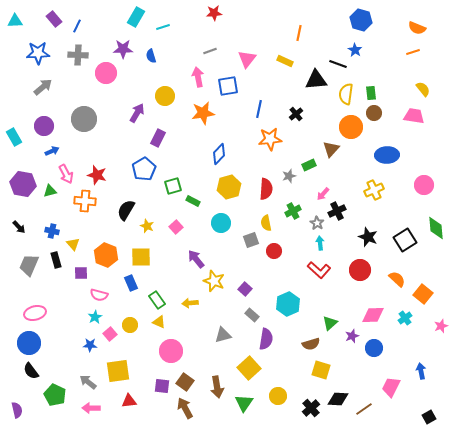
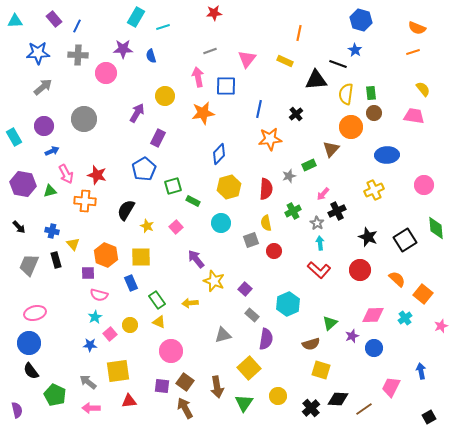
blue square at (228, 86): moved 2 px left; rotated 10 degrees clockwise
purple square at (81, 273): moved 7 px right
